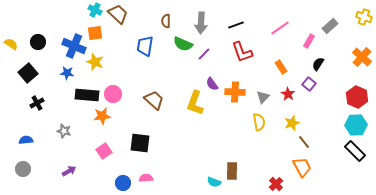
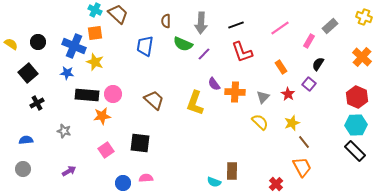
purple semicircle at (212, 84): moved 2 px right
yellow semicircle at (259, 122): moved 1 px right; rotated 36 degrees counterclockwise
pink square at (104, 151): moved 2 px right, 1 px up
